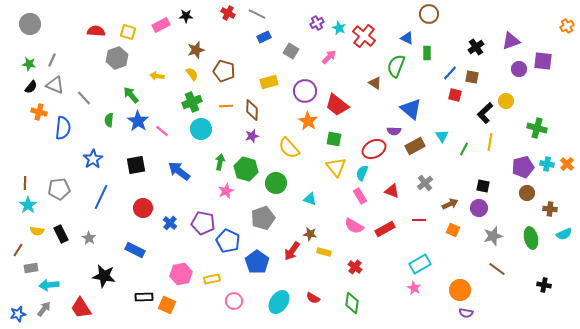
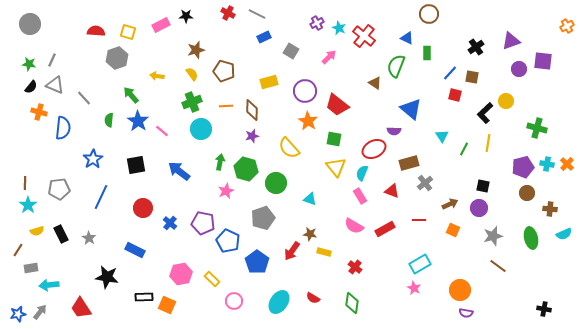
yellow line at (490, 142): moved 2 px left, 1 px down
brown rectangle at (415, 146): moved 6 px left, 17 px down; rotated 12 degrees clockwise
yellow semicircle at (37, 231): rotated 24 degrees counterclockwise
brown line at (497, 269): moved 1 px right, 3 px up
black star at (104, 276): moved 3 px right, 1 px down
yellow rectangle at (212, 279): rotated 56 degrees clockwise
black cross at (544, 285): moved 24 px down
gray arrow at (44, 309): moved 4 px left, 3 px down
